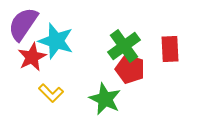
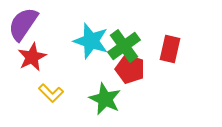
cyan star: moved 35 px right
red rectangle: rotated 16 degrees clockwise
